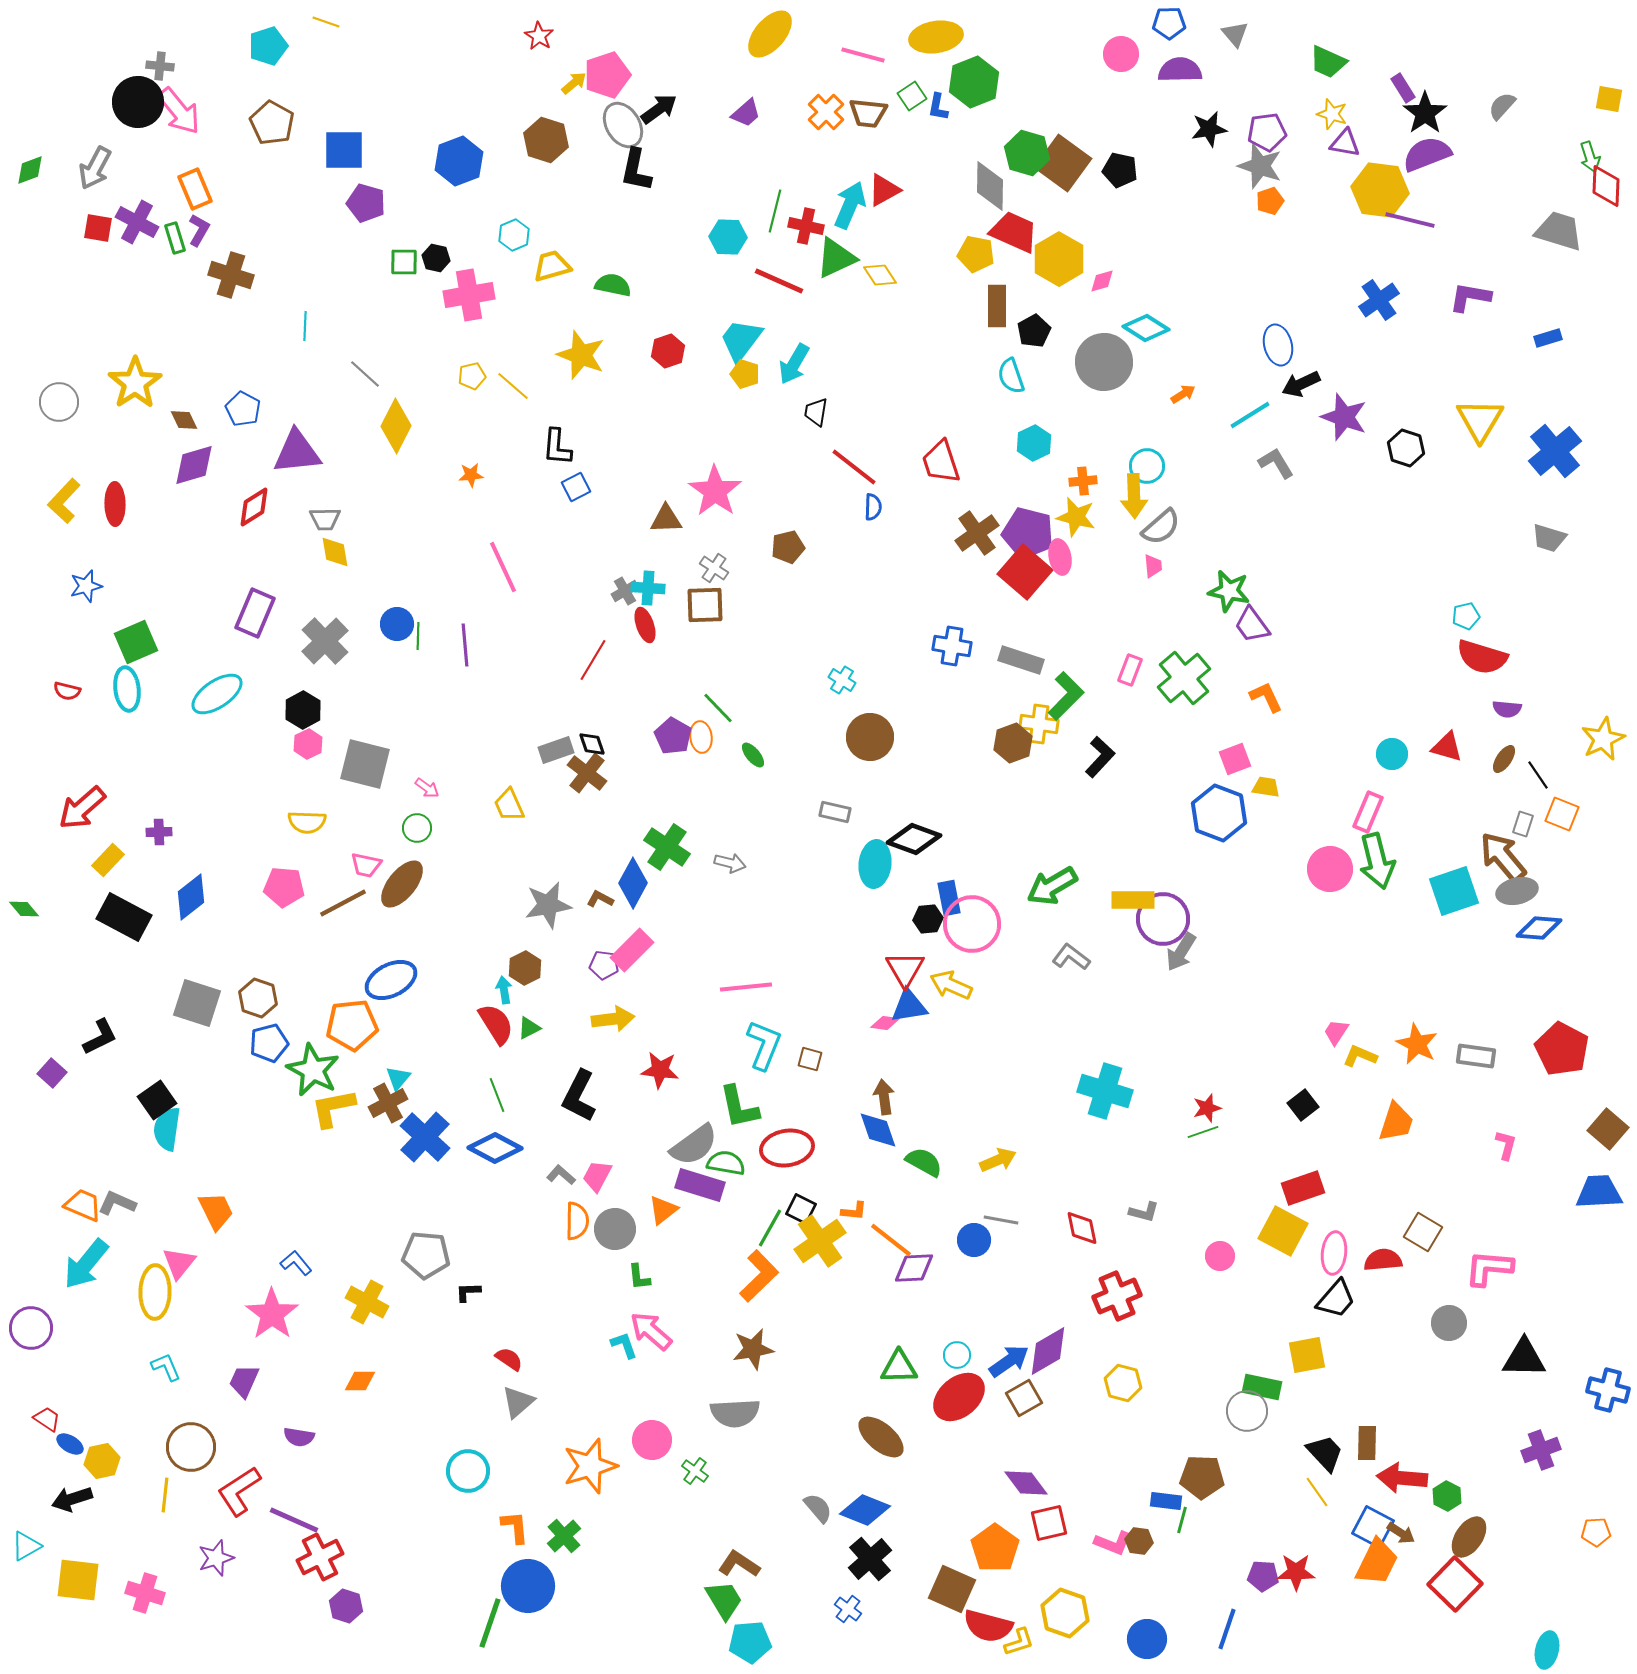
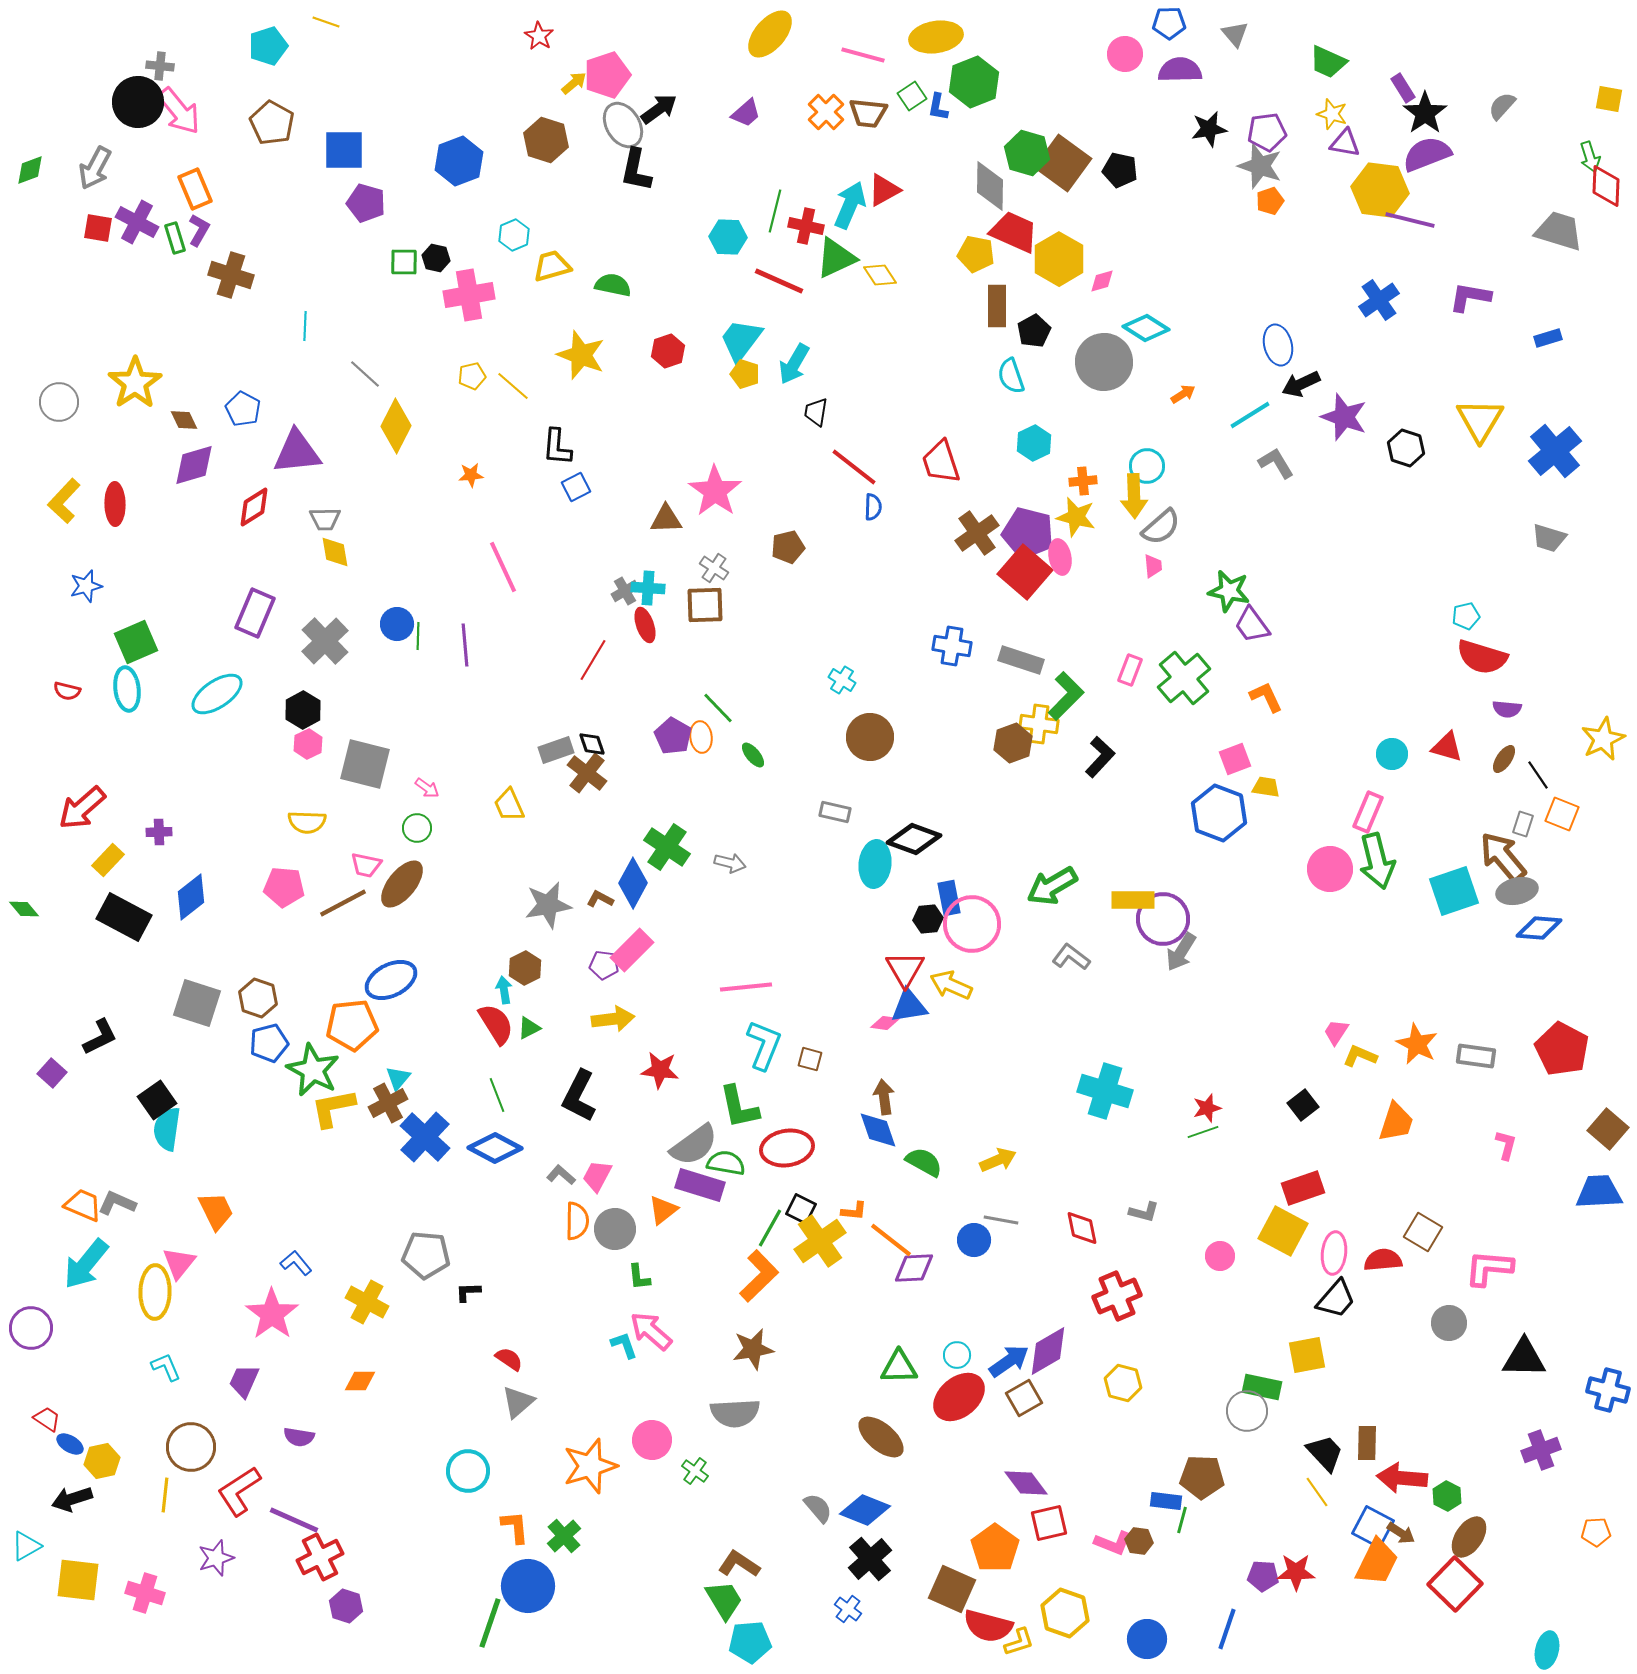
pink circle at (1121, 54): moved 4 px right
